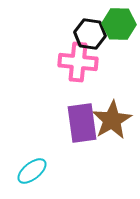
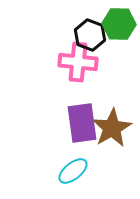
black hexagon: moved 1 px down; rotated 12 degrees clockwise
brown star: moved 8 px down
cyan ellipse: moved 41 px right
